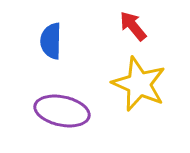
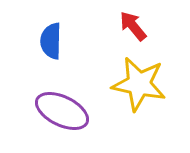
yellow star: rotated 12 degrees counterclockwise
purple ellipse: rotated 14 degrees clockwise
